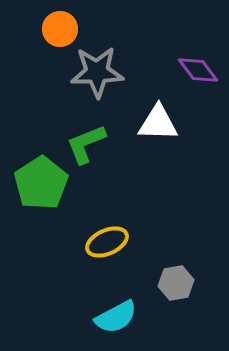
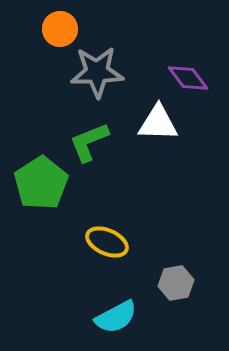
purple diamond: moved 10 px left, 8 px down
green L-shape: moved 3 px right, 2 px up
yellow ellipse: rotated 48 degrees clockwise
